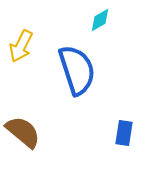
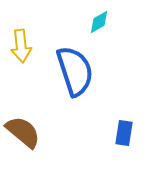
cyan diamond: moved 1 px left, 2 px down
yellow arrow: rotated 32 degrees counterclockwise
blue semicircle: moved 2 px left, 1 px down
